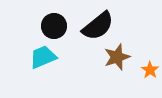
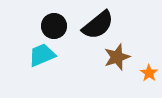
black semicircle: moved 1 px up
cyan trapezoid: moved 1 px left, 2 px up
orange star: moved 1 px left, 3 px down
